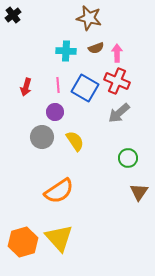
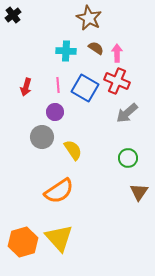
brown star: rotated 15 degrees clockwise
brown semicircle: rotated 126 degrees counterclockwise
gray arrow: moved 8 px right
yellow semicircle: moved 2 px left, 9 px down
